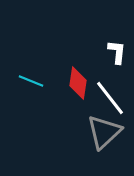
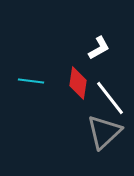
white L-shape: moved 18 px left, 4 px up; rotated 55 degrees clockwise
cyan line: rotated 15 degrees counterclockwise
